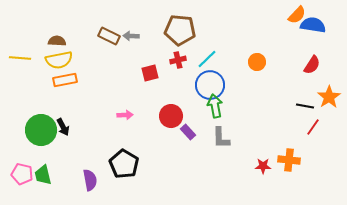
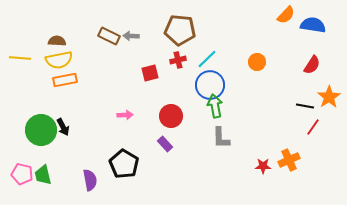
orange semicircle: moved 11 px left
purple rectangle: moved 23 px left, 12 px down
orange cross: rotated 30 degrees counterclockwise
